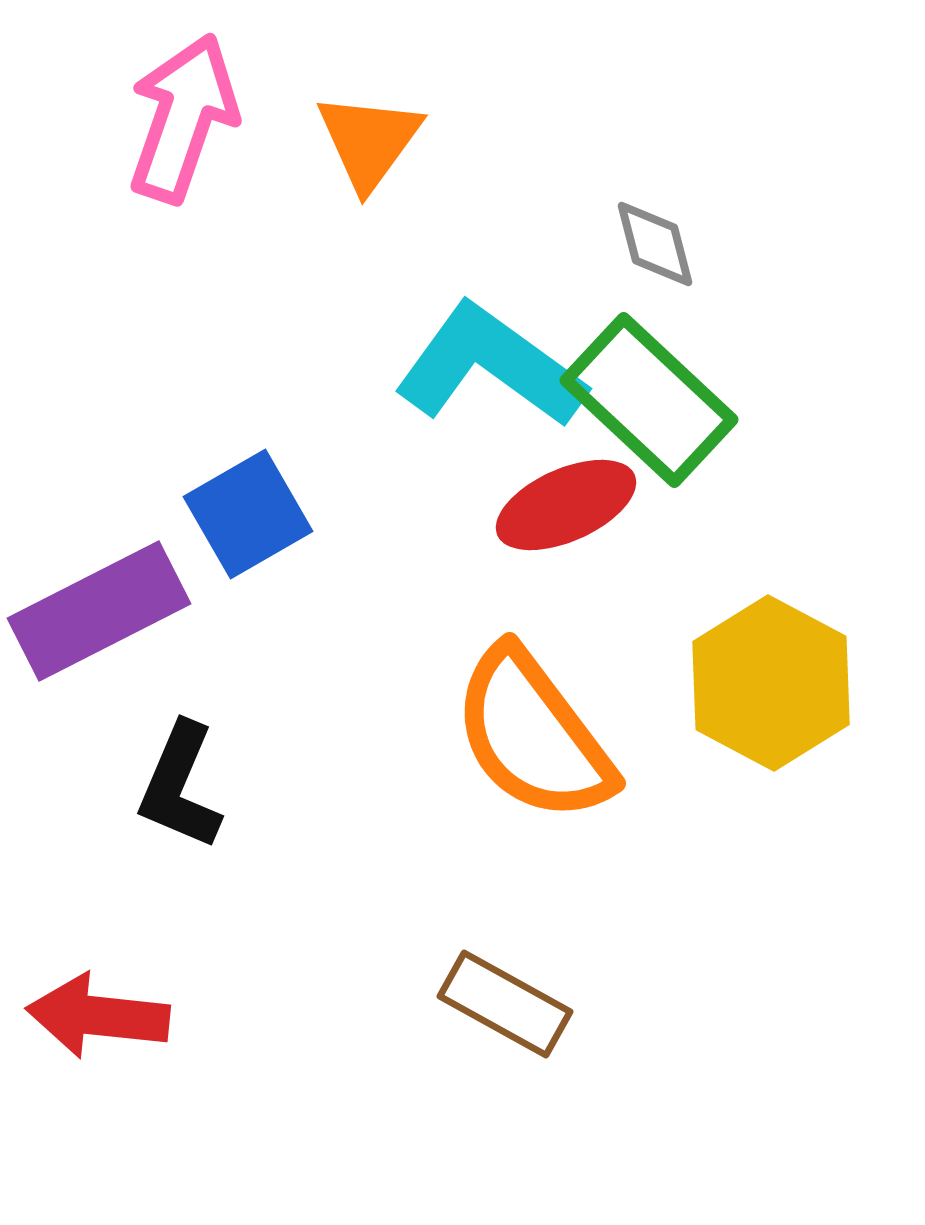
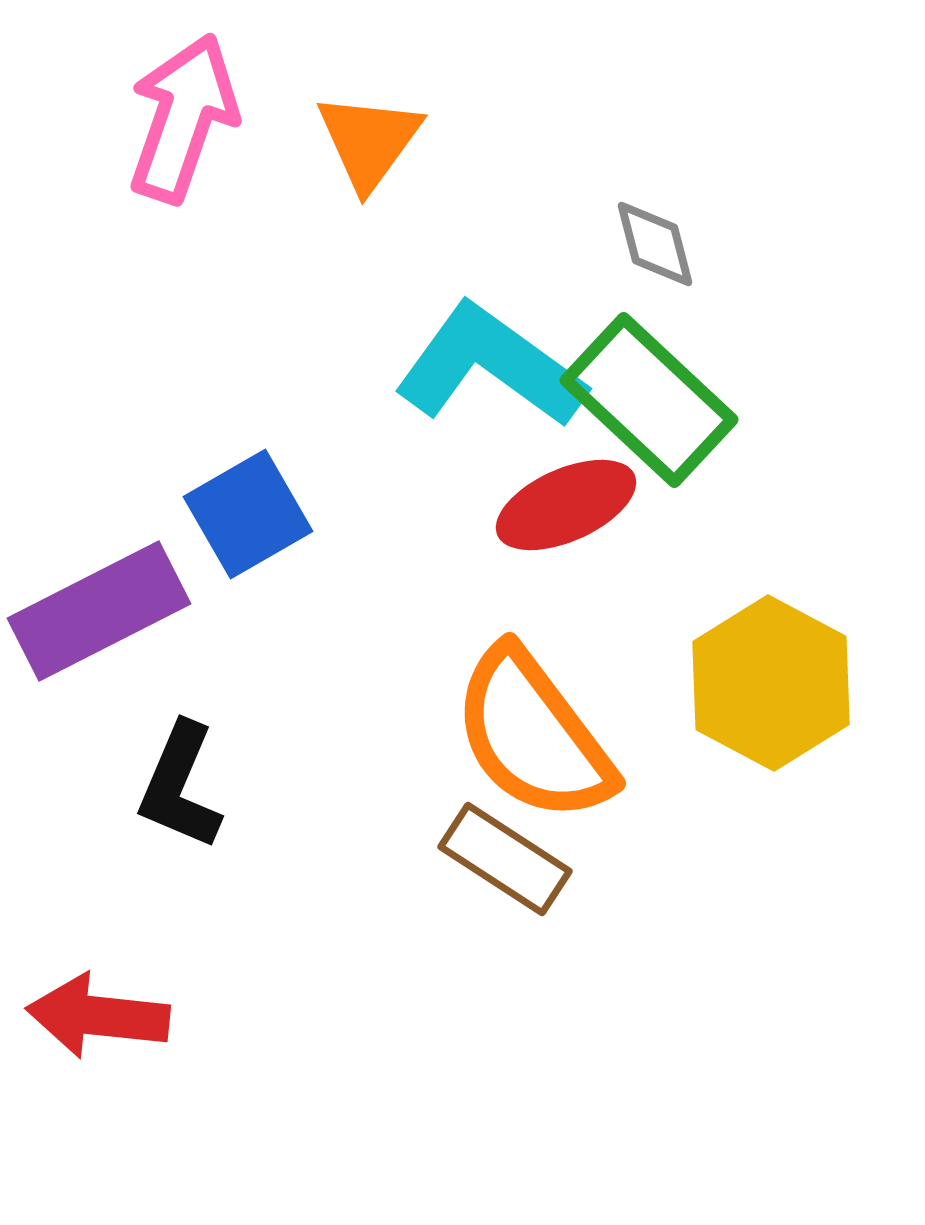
brown rectangle: moved 145 px up; rotated 4 degrees clockwise
